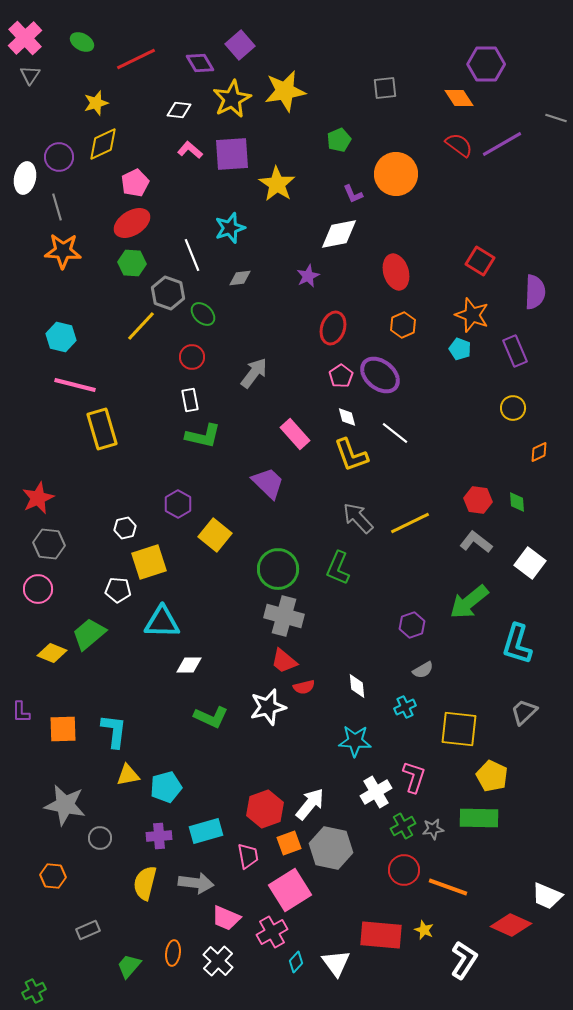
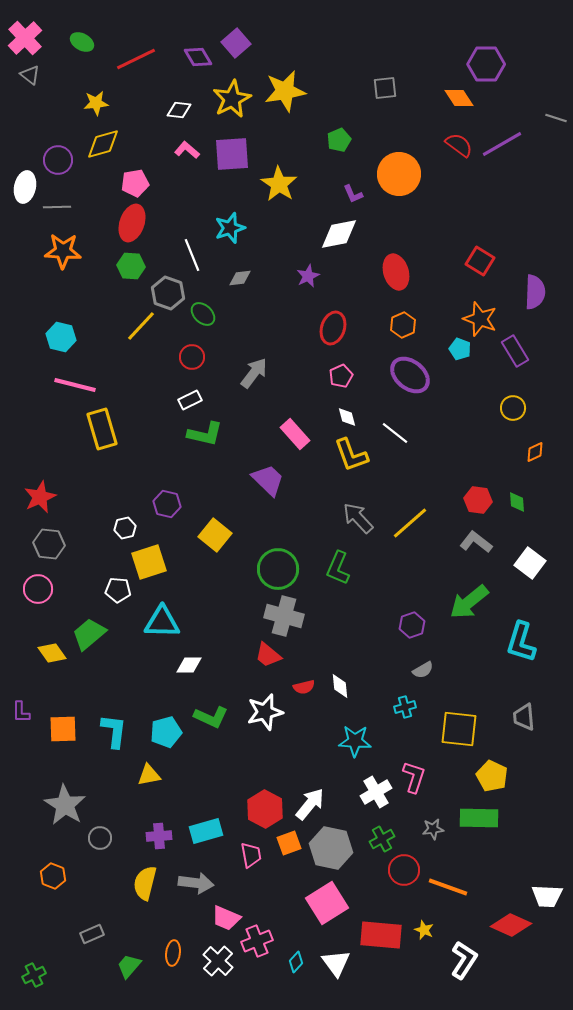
purple square at (240, 45): moved 4 px left, 2 px up
purple diamond at (200, 63): moved 2 px left, 6 px up
gray triangle at (30, 75): rotated 25 degrees counterclockwise
yellow star at (96, 103): rotated 10 degrees clockwise
yellow diamond at (103, 144): rotated 9 degrees clockwise
pink L-shape at (190, 150): moved 3 px left
purple circle at (59, 157): moved 1 px left, 3 px down
orange circle at (396, 174): moved 3 px right
white ellipse at (25, 178): moved 9 px down
pink pentagon at (135, 183): rotated 16 degrees clockwise
yellow star at (277, 184): moved 2 px right
gray line at (57, 207): rotated 76 degrees counterclockwise
red ellipse at (132, 223): rotated 39 degrees counterclockwise
green hexagon at (132, 263): moved 1 px left, 3 px down
orange star at (472, 315): moved 8 px right, 4 px down
purple rectangle at (515, 351): rotated 8 degrees counterclockwise
purple ellipse at (380, 375): moved 30 px right
pink pentagon at (341, 376): rotated 10 degrees clockwise
white rectangle at (190, 400): rotated 75 degrees clockwise
green L-shape at (203, 436): moved 2 px right, 2 px up
orange diamond at (539, 452): moved 4 px left
purple trapezoid at (268, 483): moved 3 px up
red star at (38, 498): moved 2 px right, 1 px up
purple hexagon at (178, 504): moved 11 px left; rotated 16 degrees counterclockwise
yellow line at (410, 523): rotated 15 degrees counterclockwise
cyan L-shape at (517, 644): moved 4 px right, 2 px up
yellow diamond at (52, 653): rotated 32 degrees clockwise
red trapezoid at (284, 661): moved 16 px left, 6 px up
white diamond at (357, 686): moved 17 px left
white star at (268, 707): moved 3 px left, 5 px down
cyan cross at (405, 707): rotated 10 degrees clockwise
gray trapezoid at (524, 712): moved 5 px down; rotated 52 degrees counterclockwise
yellow triangle at (128, 775): moved 21 px right
cyan pentagon at (166, 787): moved 55 px up
gray star at (65, 805): rotated 21 degrees clockwise
red hexagon at (265, 809): rotated 12 degrees counterclockwise
green cross at (403, 826): moved 21 px left, 13 px down
pink trapezoid at (248, 856): moved 3 px right, 1 px up
orange hexagon at (53, 876): rotated 15 degrees clockwise
pink square at (290, 890): moved 37 px right, 13 px down
white trapezoid at (547, 896): rotated 20 degrees counterclockwise
gray rectangle at (88, 930): moved 4 px right, 4 px down
pink cross at (272, 932): moved 15 px left, 9 px down; rotated 8 degrees clockwise
green cross at (34, 991): moved 16 px up
